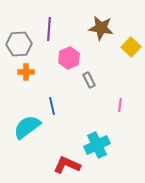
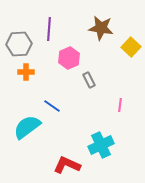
blue line: rotated 42 degrees counterclockwise
cyan cross: moved 4 px right
